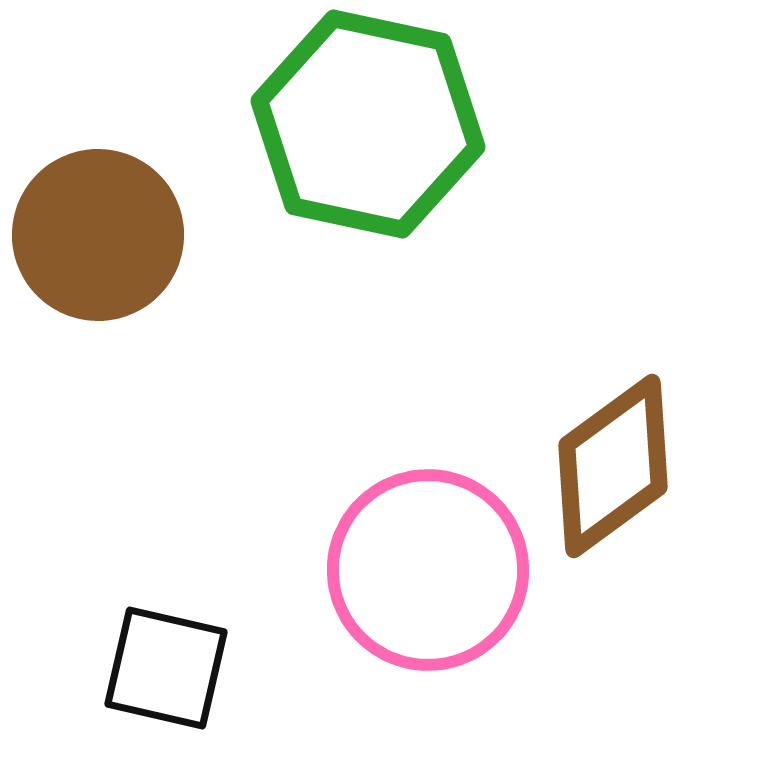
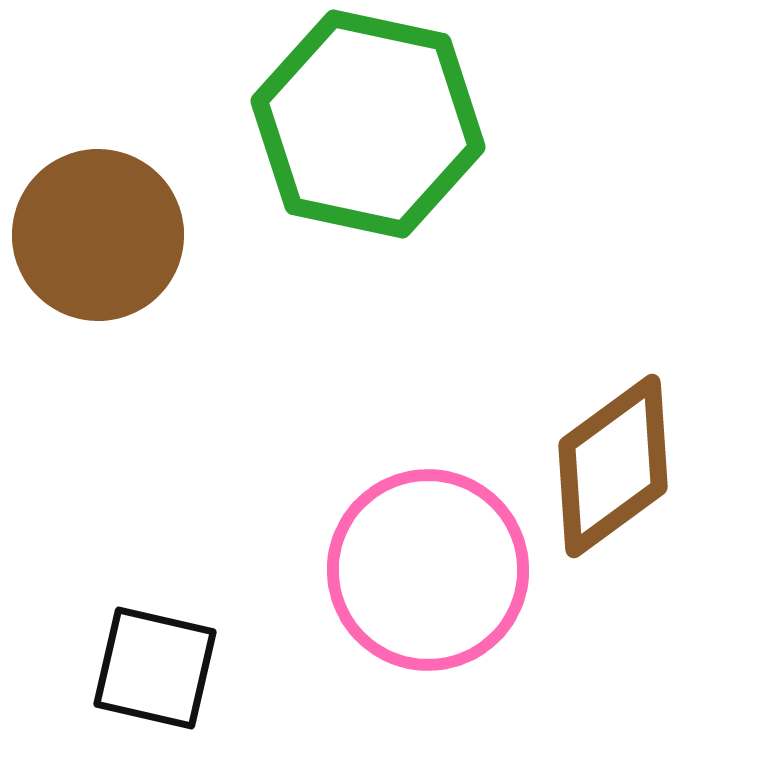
black square: moved 11 px left
